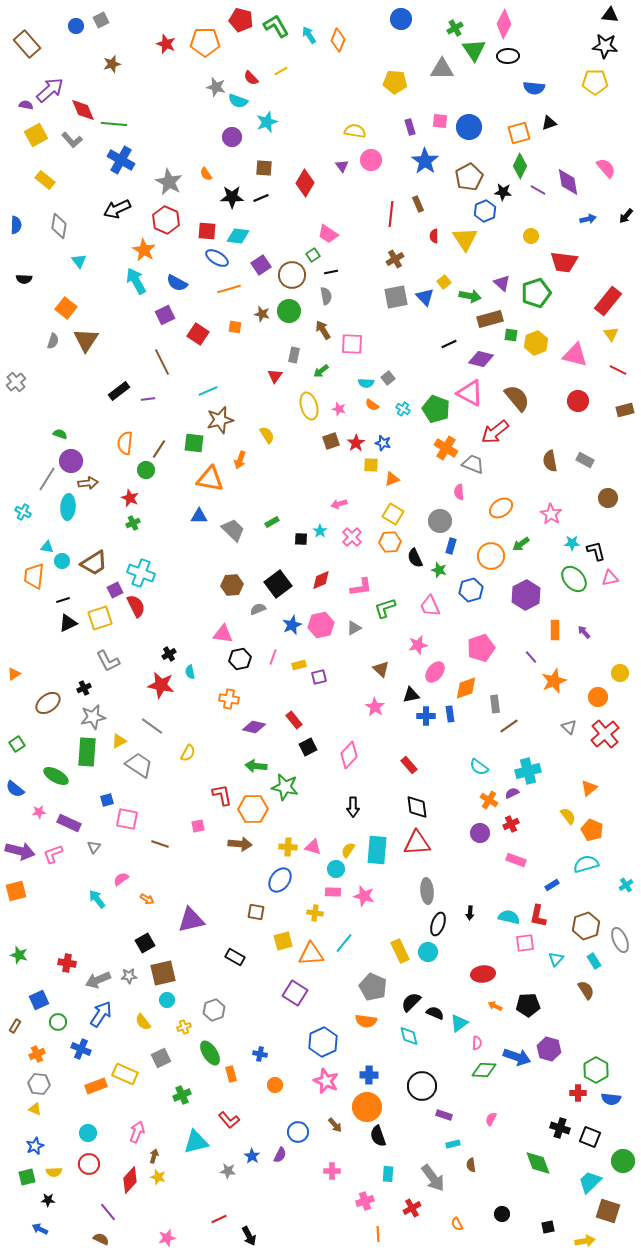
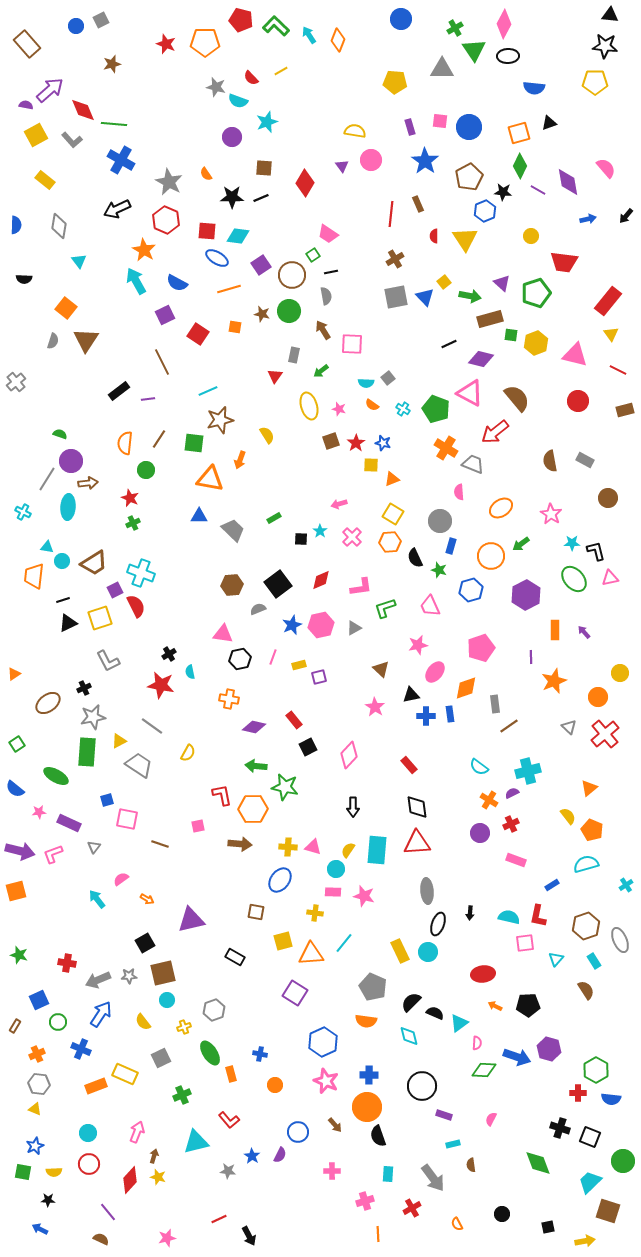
green L-shape at (276, 26): rotated 16 degrees counterclockwise
brown line at (159, 449): moved 10 px up
green rectangle at (272, 522): moved 2 px right, 4 px up
purple line at (531, 657): rotated 40 degrees clockwise
green square at (27, 1177): moved 4 px left, 5 px up; rotated 24 degrees clockwise
